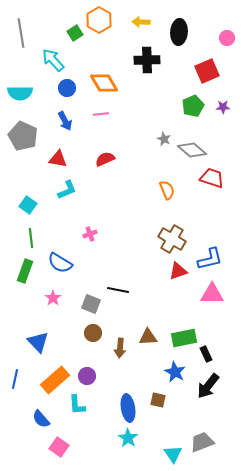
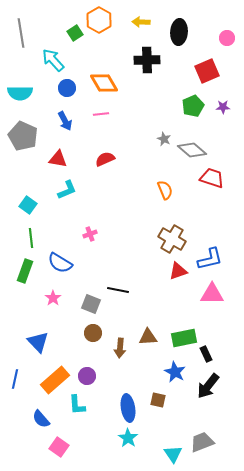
orange semicircle at (167, 190): moved 2 px left
